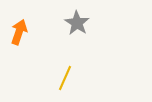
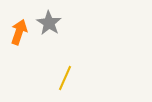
gray star: moved 28 px left
